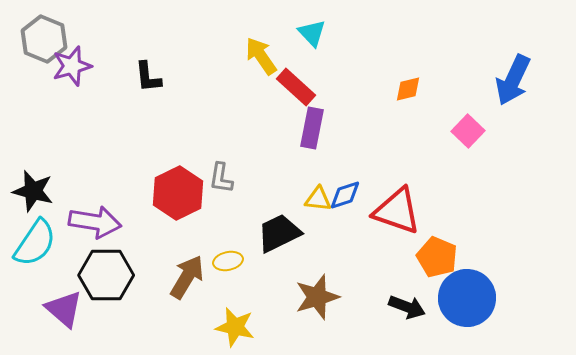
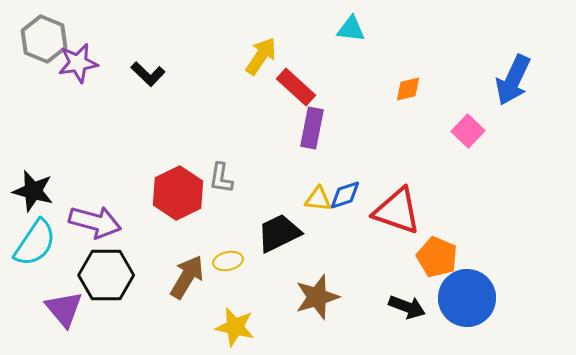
cyan triangle: moved 39 px right, 4 px up; rotated 40 degrees counterclockwise
yellow arrow: rotated 69 degrees clockwise
purple star: moved 6 px right, 3 px up; rotated 6 degrees clockwise
black L-shape: moved 3 px up; rotated 40 degrees counterclockwise
purple arrow: rotated 6 degrees clockwise
purple triangle: rotated 9 degrees clockwise
